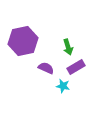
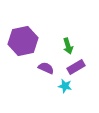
green arrow: moved 1 px up
cyan star: moved 2 px right
